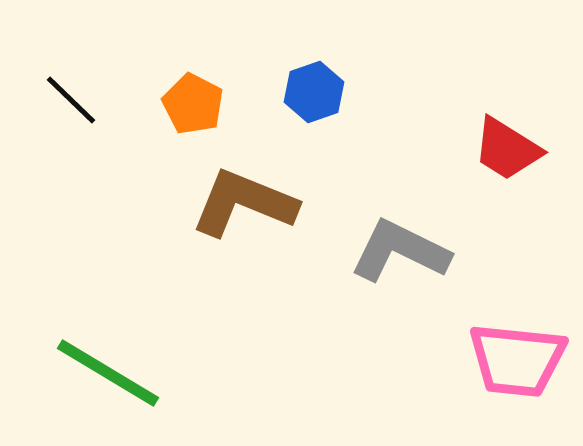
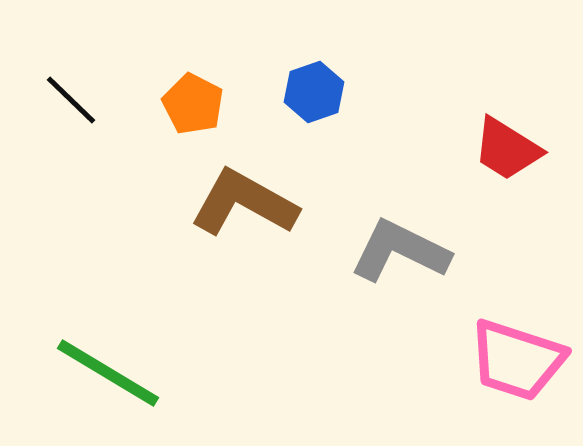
brown L-shape: rotated 7 degrees clockwise
pink trapezoid: rotated 12 degrees clockwise
